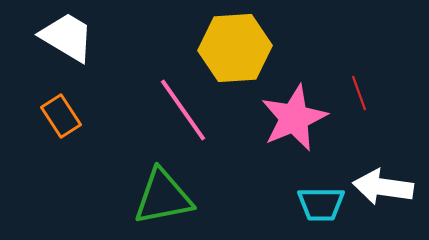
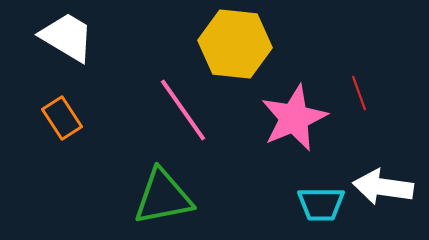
yellow hexagon: moved 4 px up; rotated 10 degrees clockwise
orange rectangle: moved 1 px right, 2 px down
